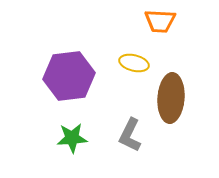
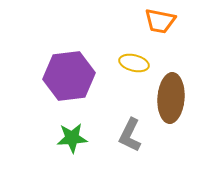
orange trapezoid: rotated 8 degrees clockwise
